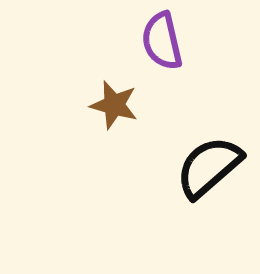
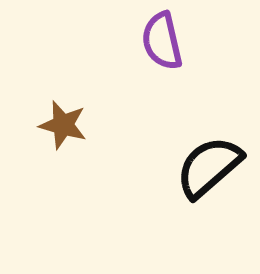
brown star: moved 51 px left, 20 px down
